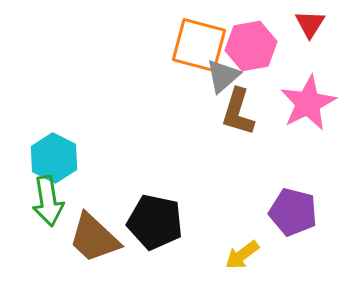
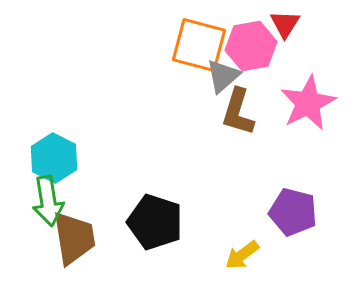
red triangle: moved 25 px left
black pentagon: rotated 6 degrees clockwise
brown trapezoid: moved 20 px left; rotated 142 degrees counterclockwise
